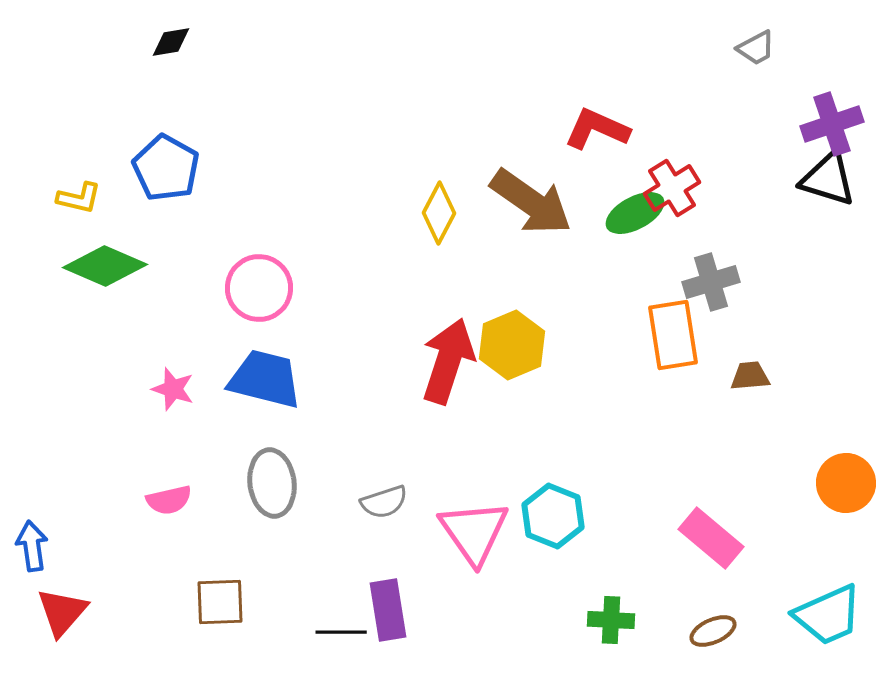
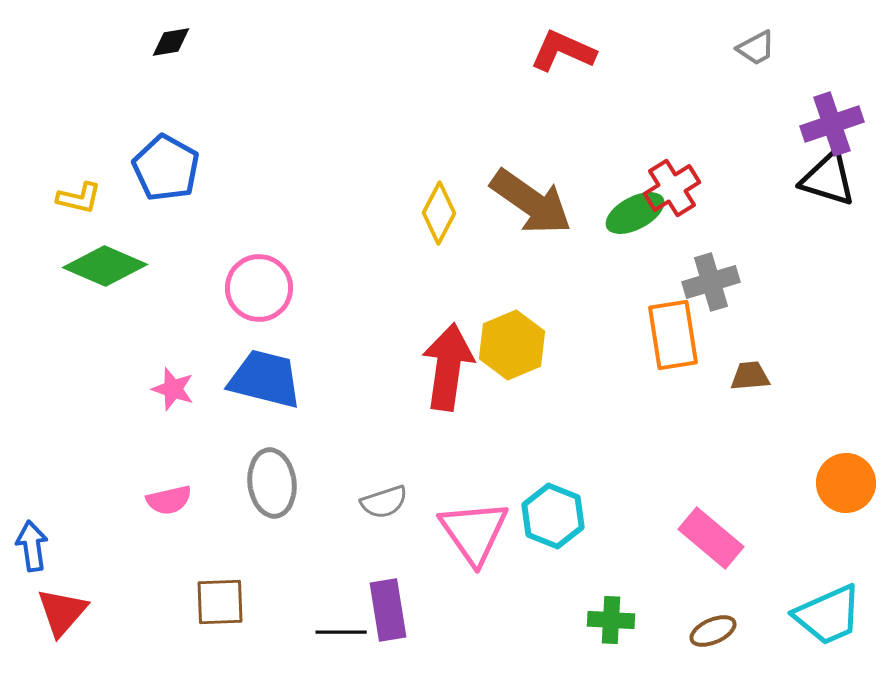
red L-shape: moved 34 px left, 78 px up
red arrow: moved 6 px down; rotated 10 degrees counterclockwise
